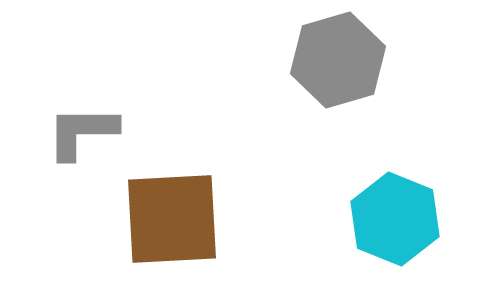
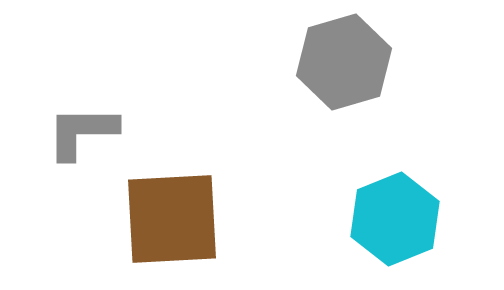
gray hexagon: moved 6 px right, 2 px down
cyan hexagon: rotated 16 degrees clockwise
